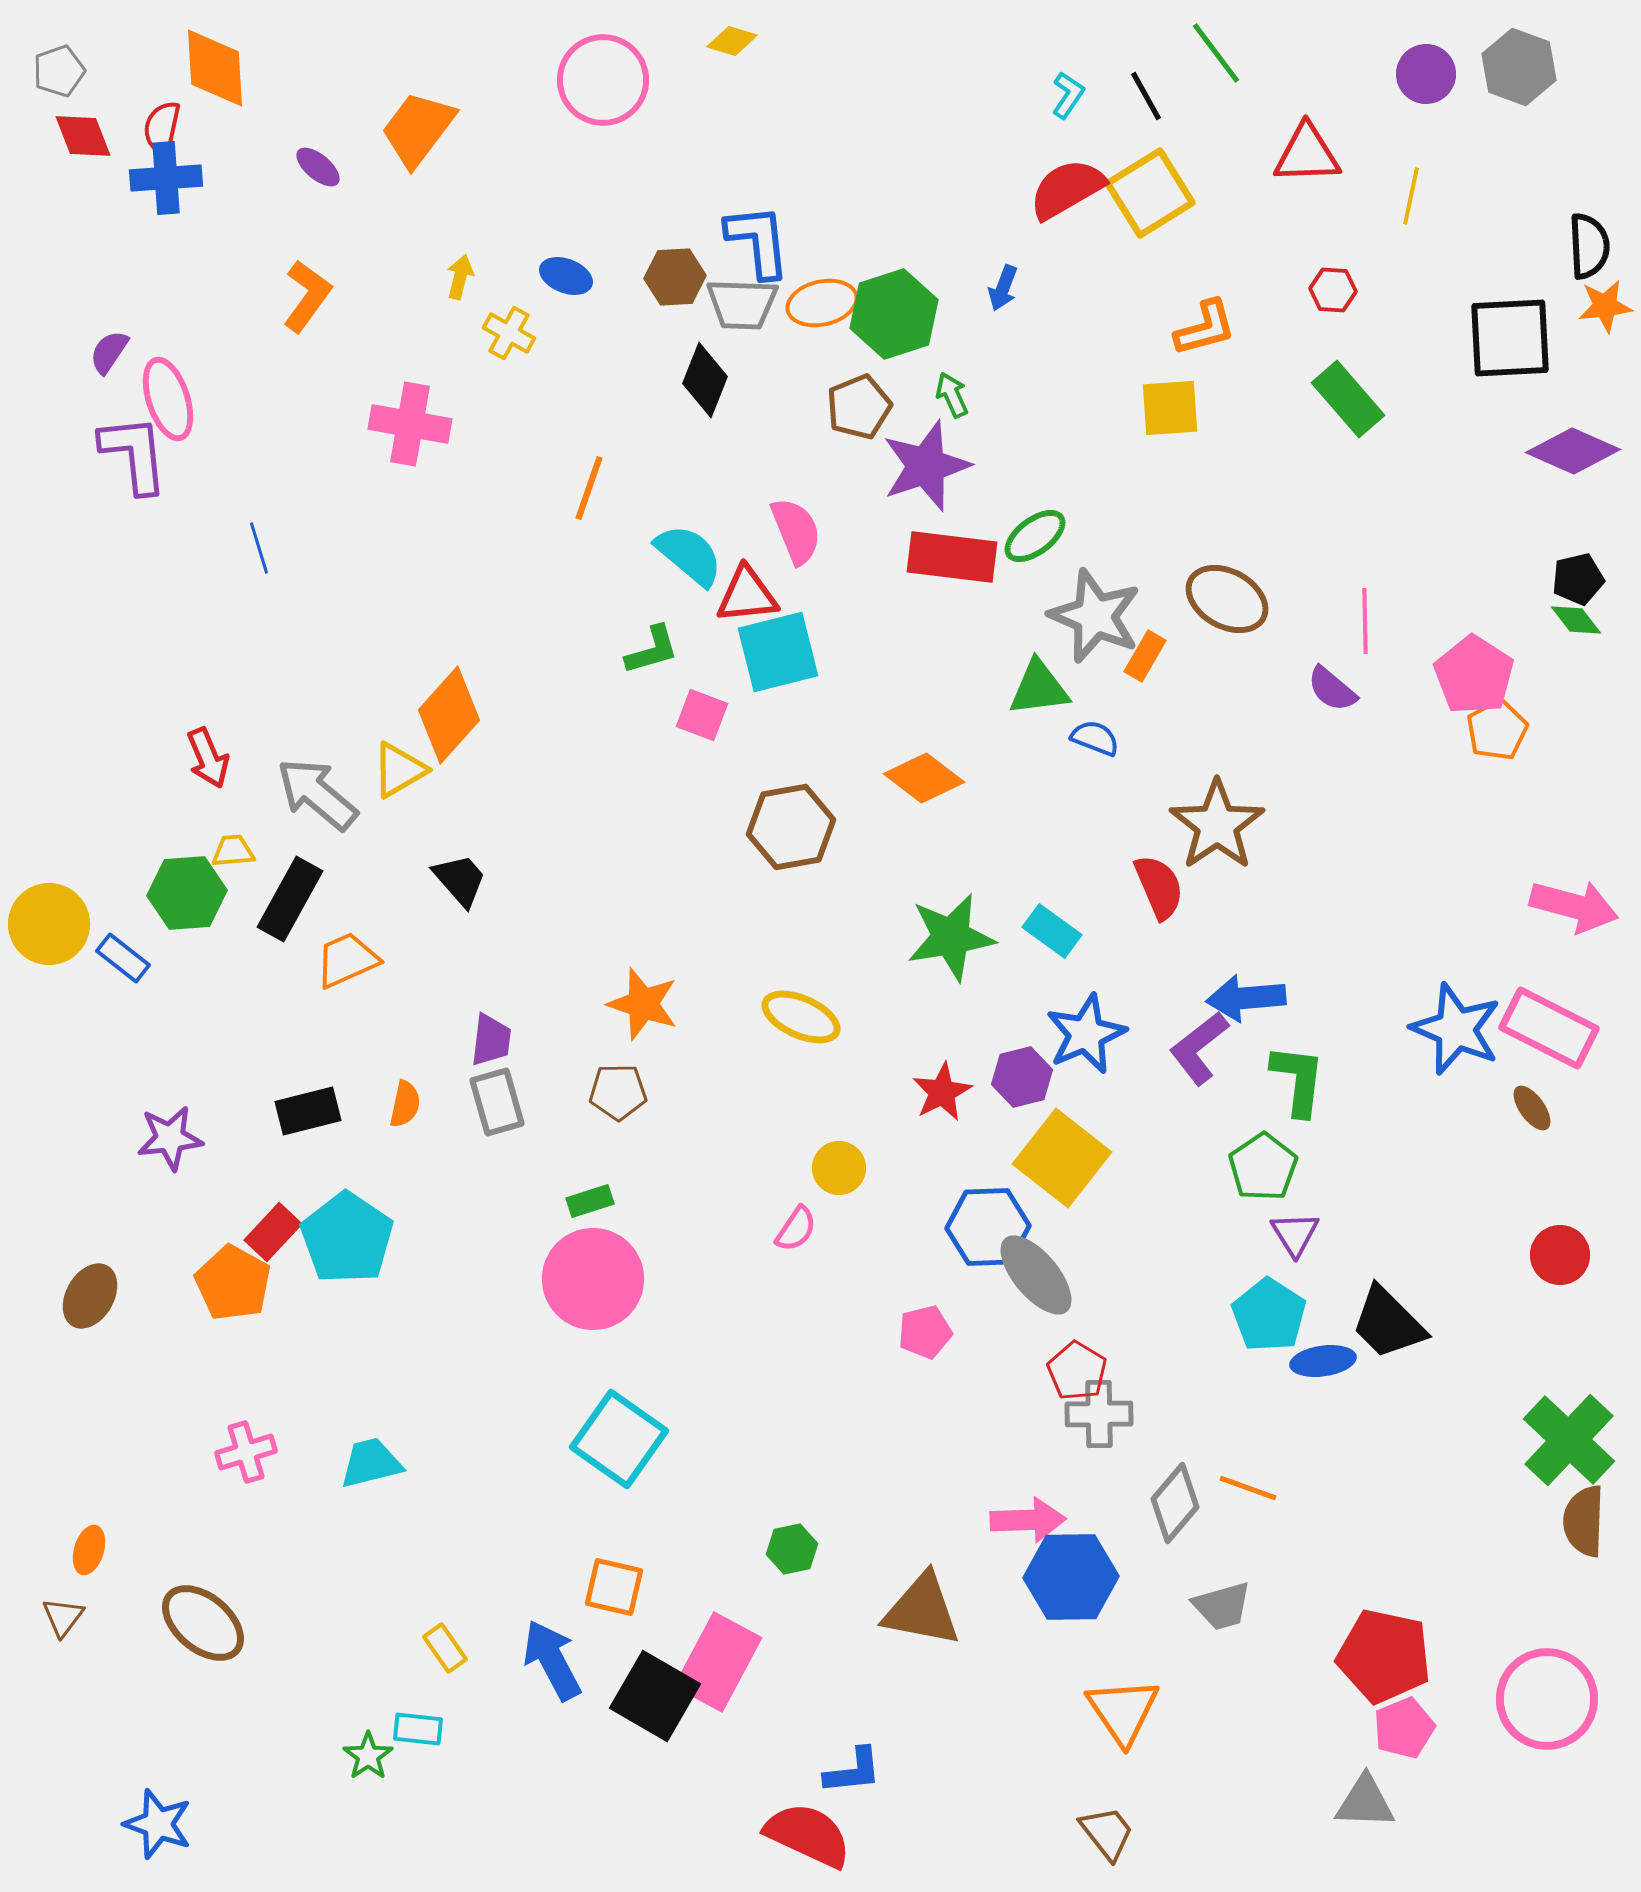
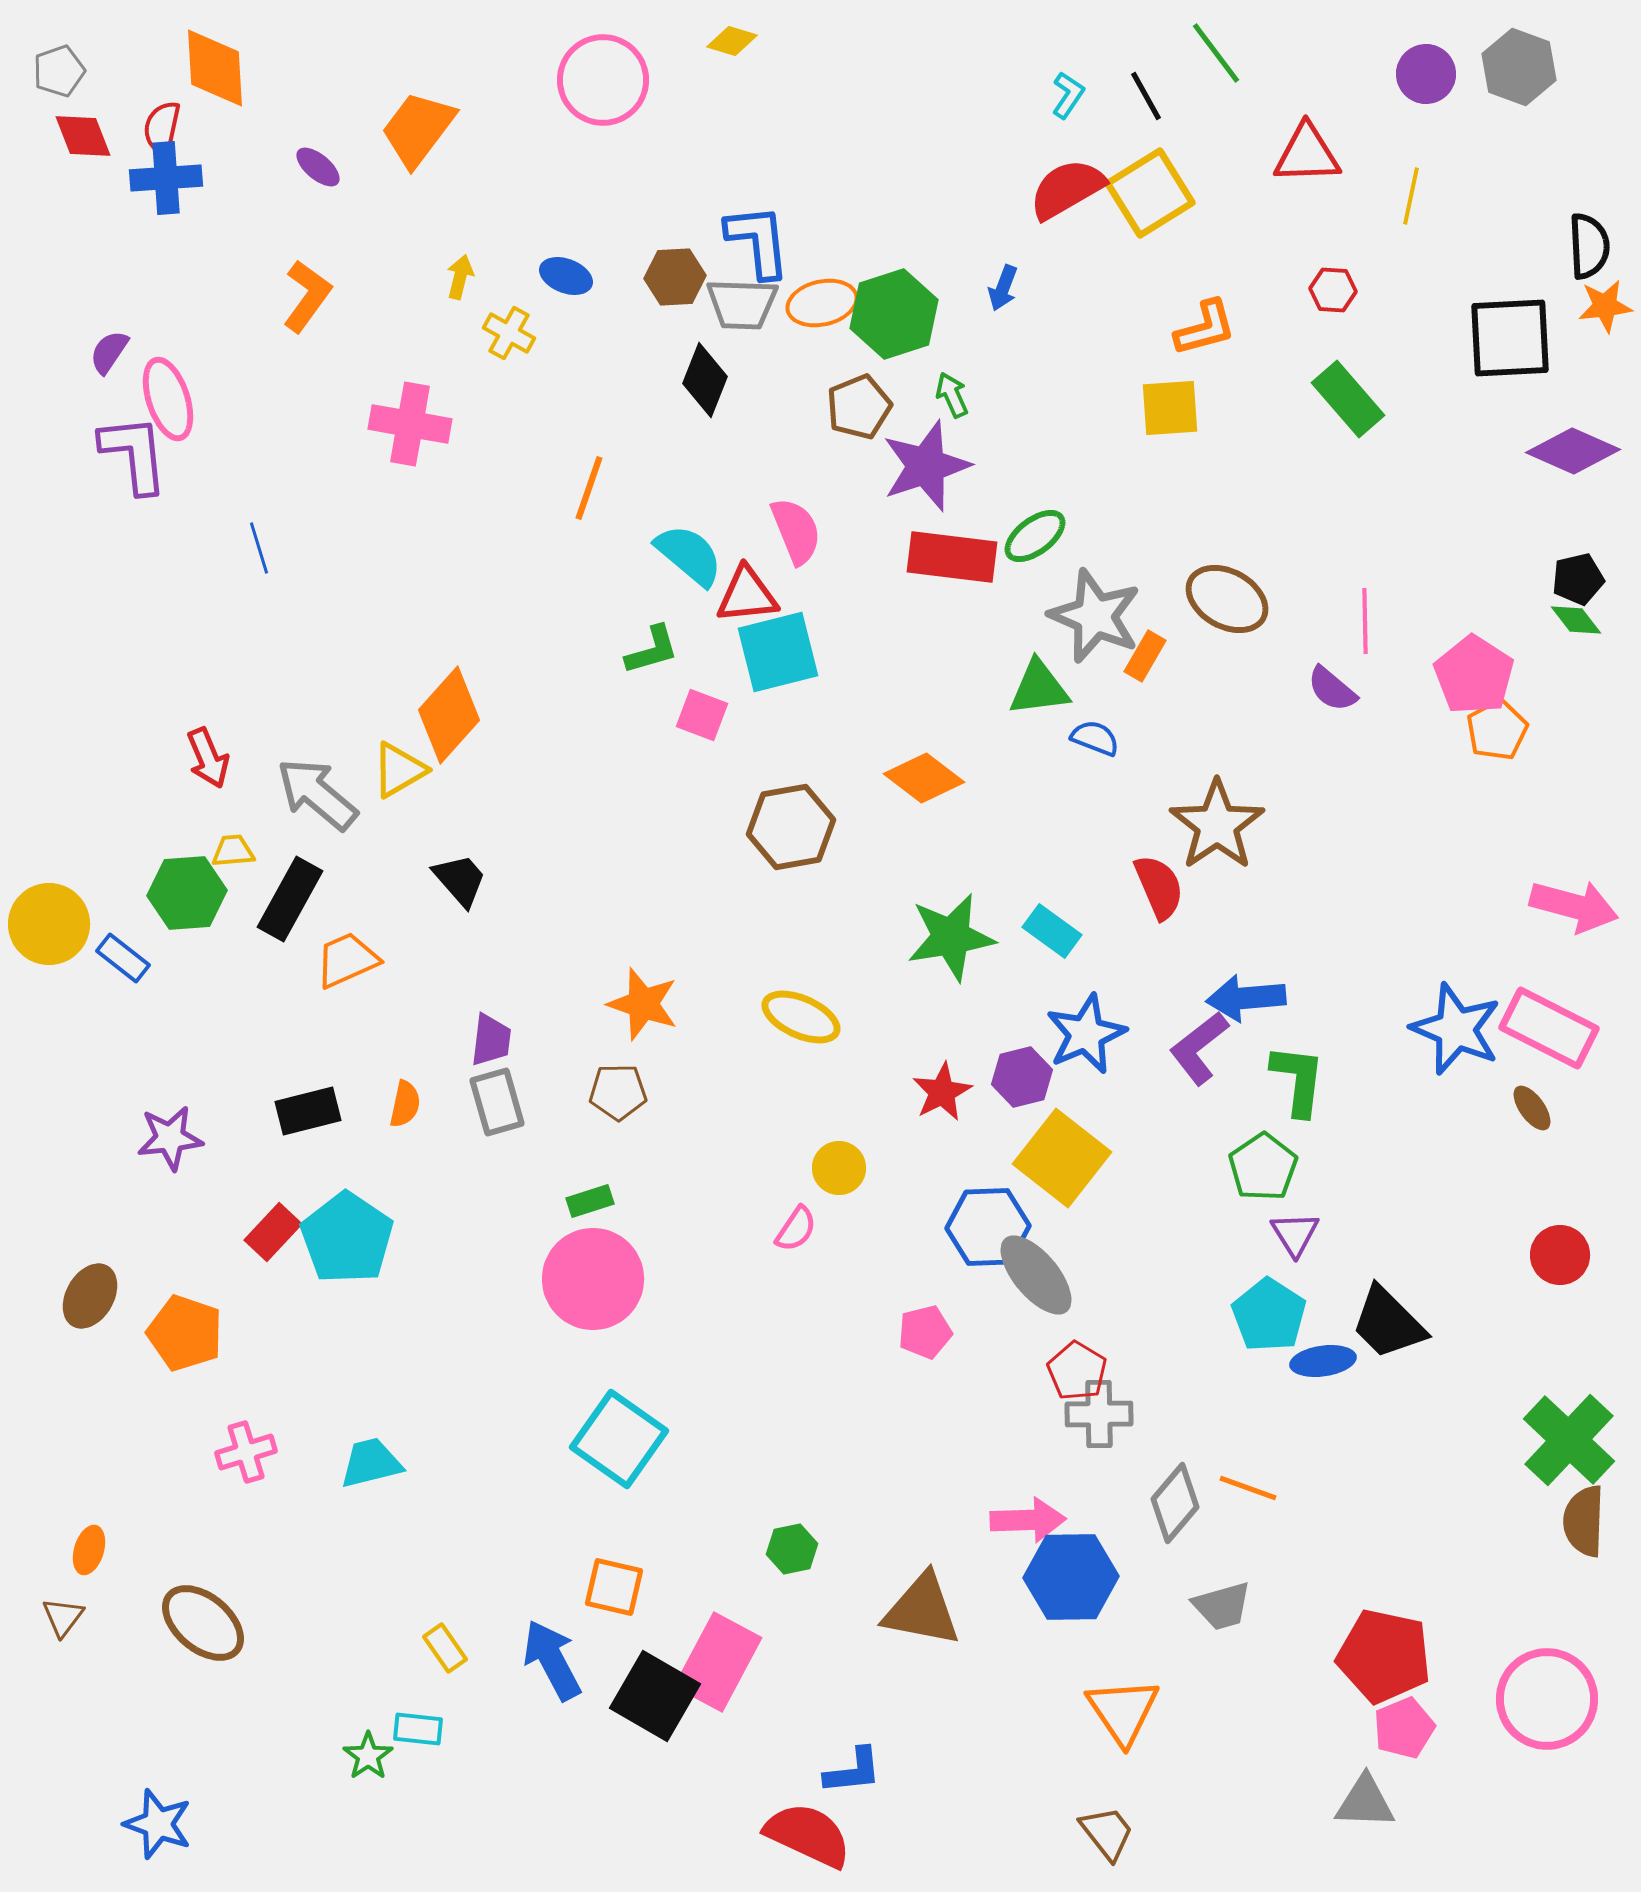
orange pentagon at (233, 1283): moved 48 px left, 50 px down; rotated 10 degrees counterclockwise
